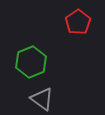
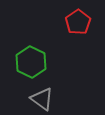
green hexagon: rotated 12 degrees counterclockwise
